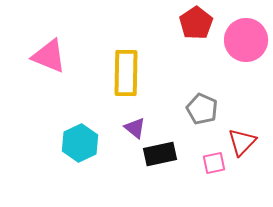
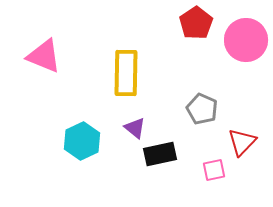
pink triangle: moved 5 px left
cyan hexagon: moved 2 px right, 2 px up
pink square: moved 7 px down
